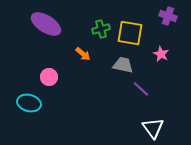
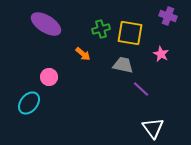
cyan ellipse: rotated 65 degrees counterclockwise
